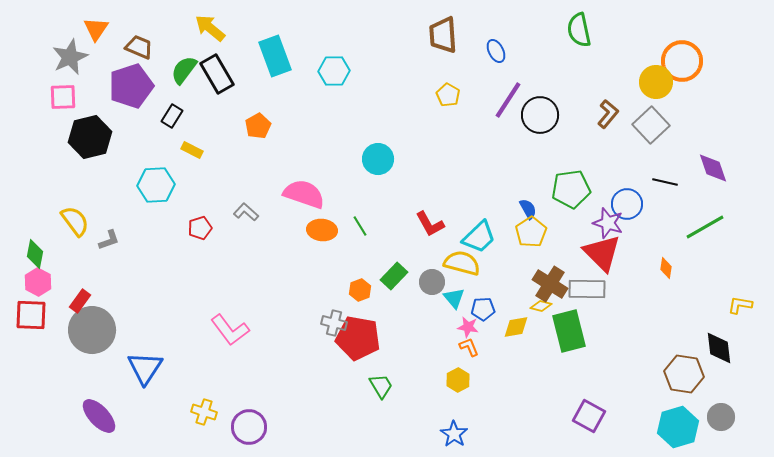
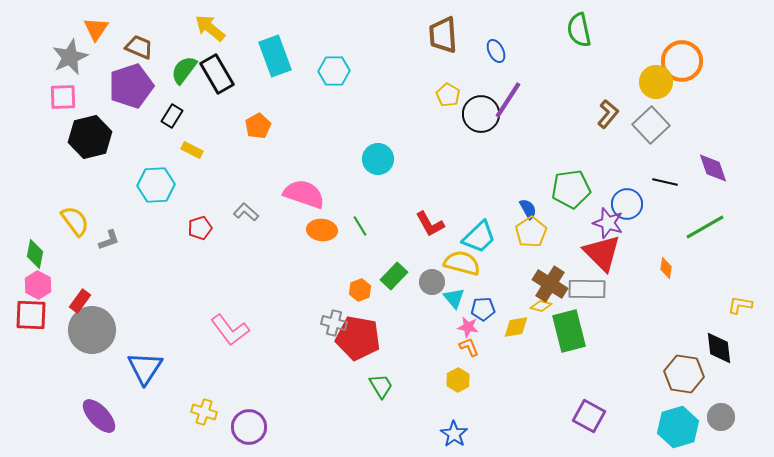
black circle at (540, 115): moved 59 px left, 1 px up
pink hexagon at (38, 282): moved 3 px down
